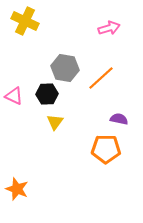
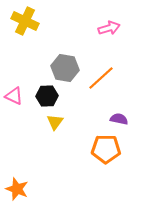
black hexagon: moved 2 px down
